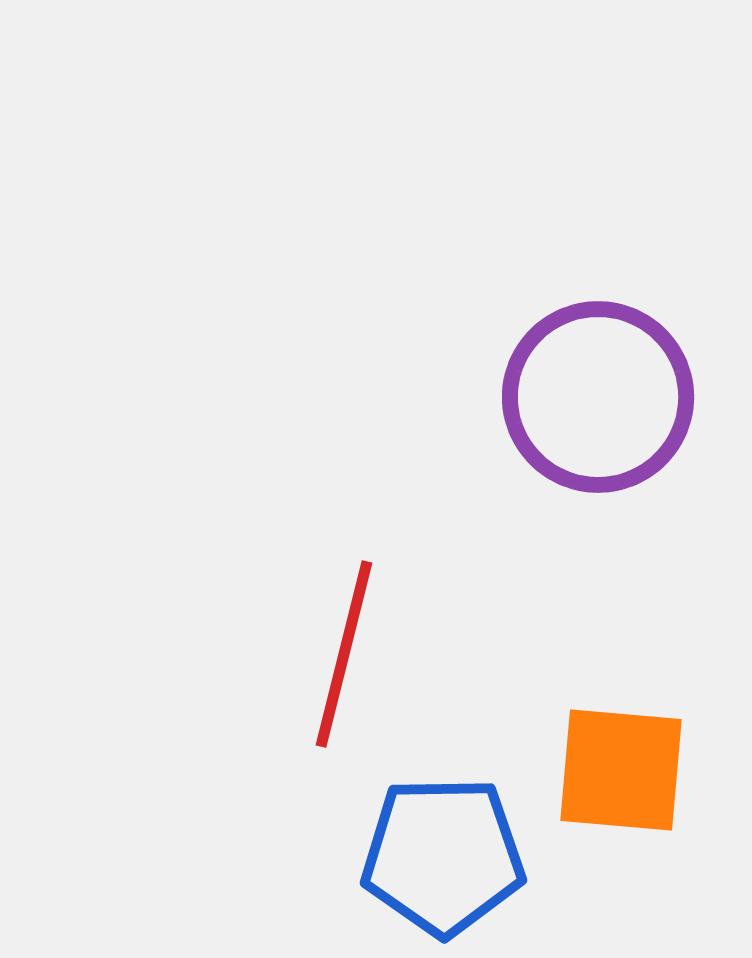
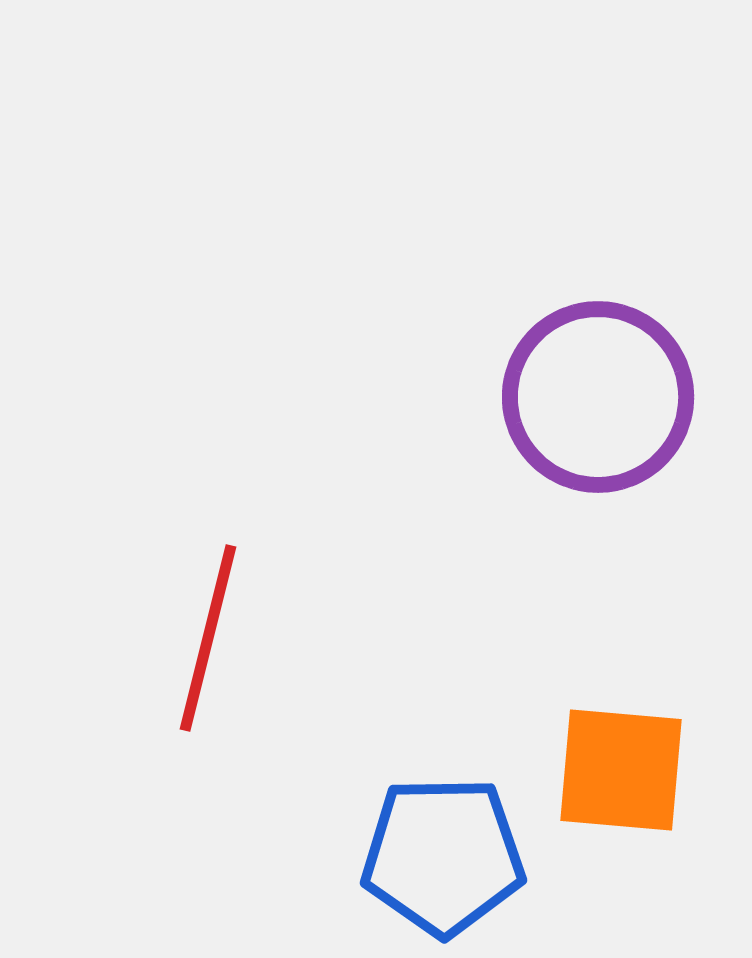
red line: moved 136 px left, 16 px up
